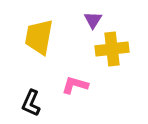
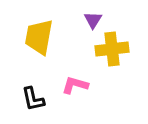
black L-shape: moved 2 px right, 4 px up; rotated 36 degrees counterclockwise
